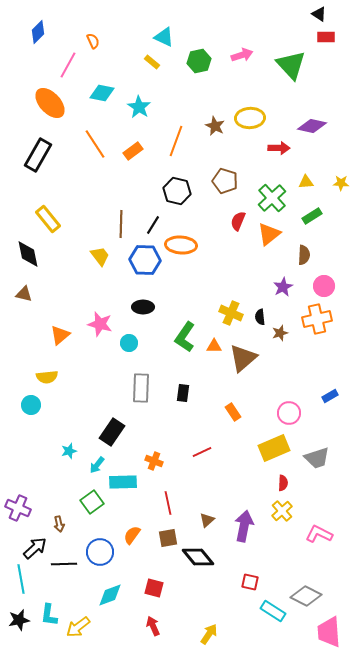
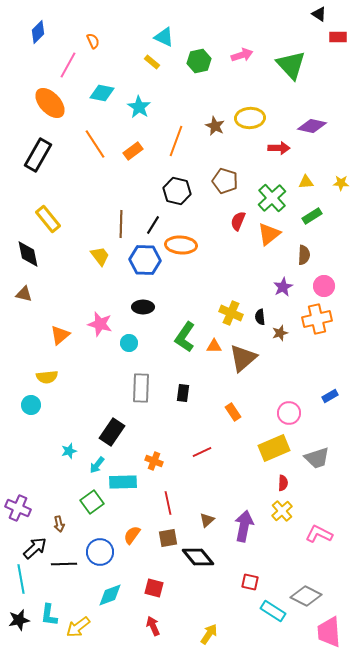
red rectangle at (326, 37): moved 12 px right
